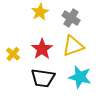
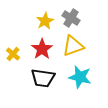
yellow star: moved 5 px right, 9 px down
